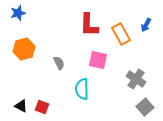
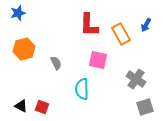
gray semicircle: moved 3 px left
gray square: rotated 24 degrees clockwise
